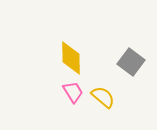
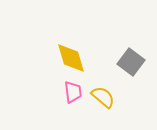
yellow diamond: rotated 16 degrees counterclockwise
pink trapezoid: rotated 25 degrees clockwise
